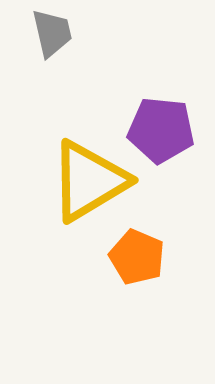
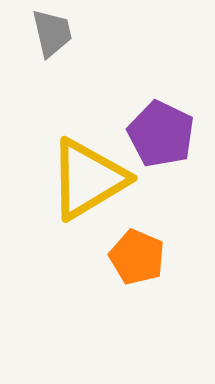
purple pentagon: moved 4 px down; rotated 20 degrees clockwise
yellow triangle: moved 1 px left, 2 px up
